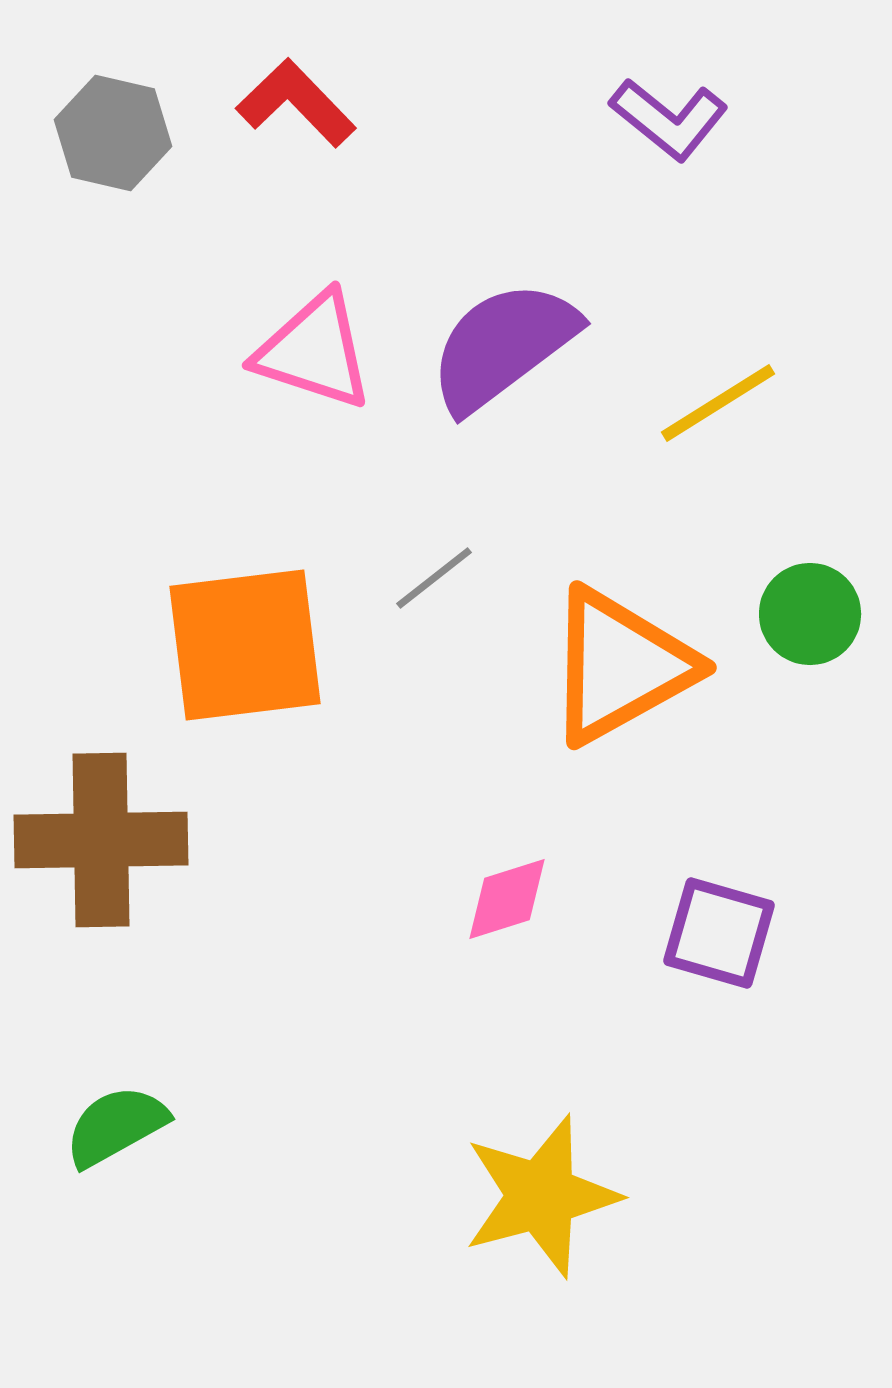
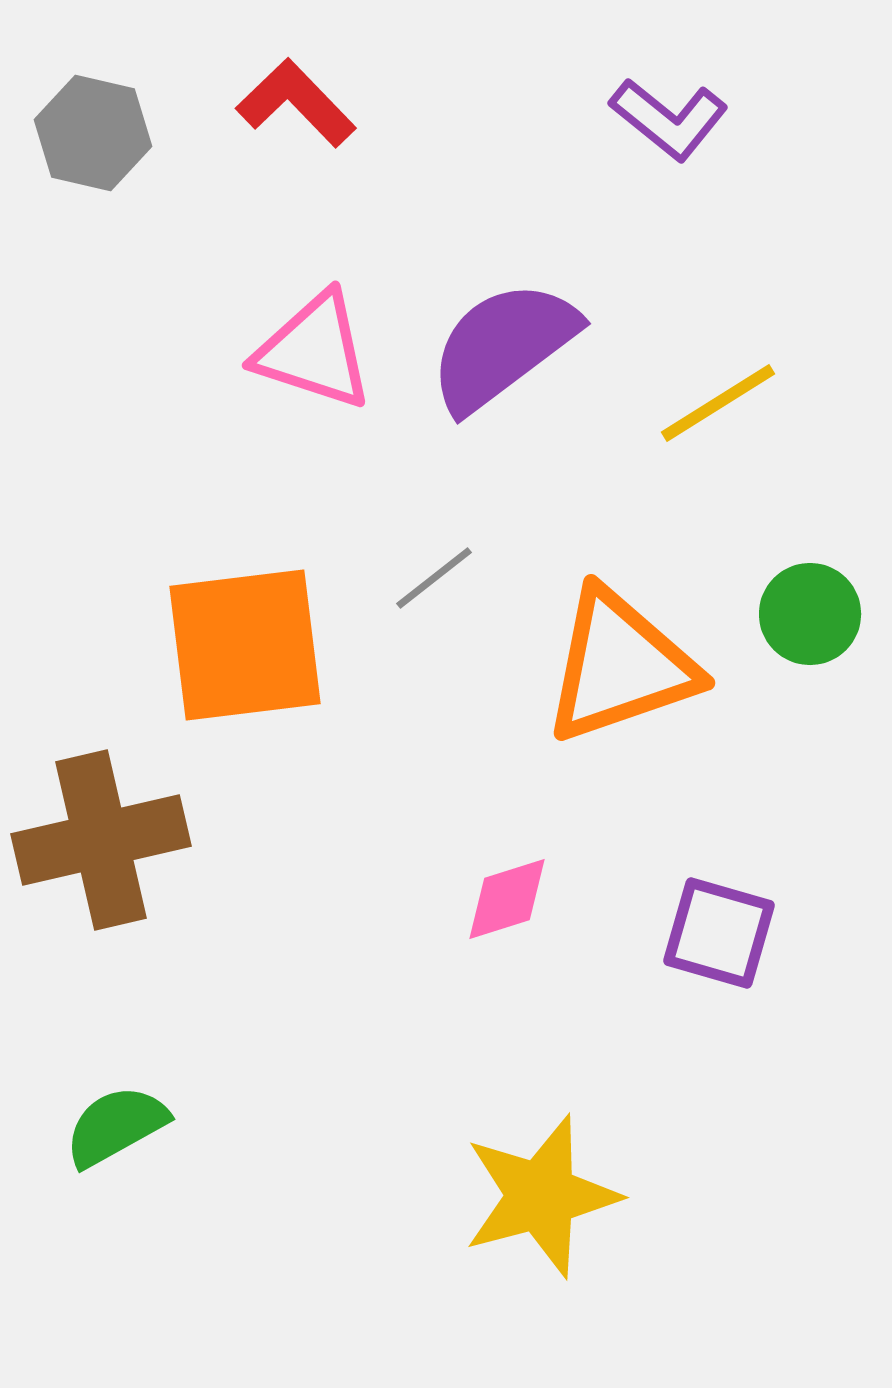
gray hexagon: moved 20 px left
orange triangle: rotated 10 degrees clockwise
brown cross: rotated 12 degrees counterclockwise
